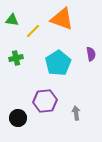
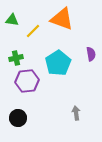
purple hexagon: moved 18 px left, 20 px up
